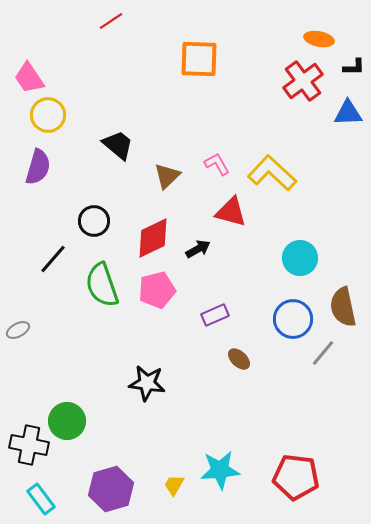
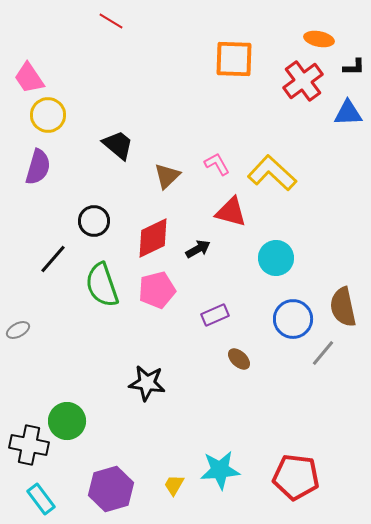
red line: rotated 65 degrees clockwise
orange square: moved 35 px right
cyan circle: moved 24 px left
